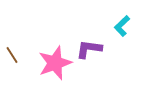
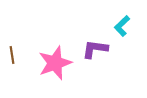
purple L-shape: moved 6 px right
brown line: rotated 24 degrees clockwise
